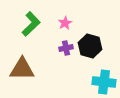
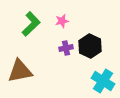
pink star: moved 3 px left, 2 px up; rotated 16 degrees clockwise
black hexagon: rotated 10 degrees clockwise
brown triangle: moved 2 px left, 2 px down; rotated 12 degrees counterclockwise
cyan cross: moved 1 px left, 1 px up; rotated 25 degrees clockwise
